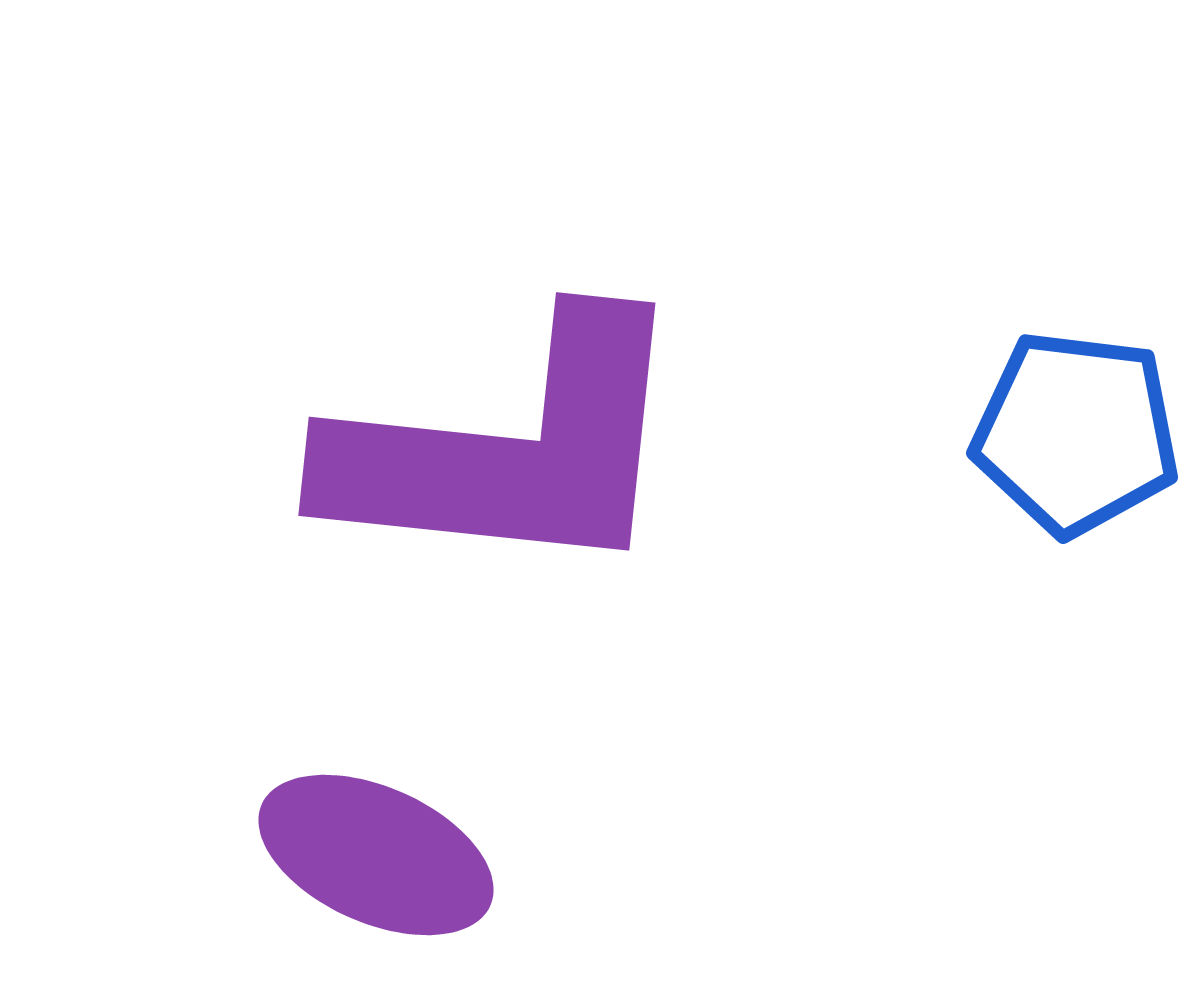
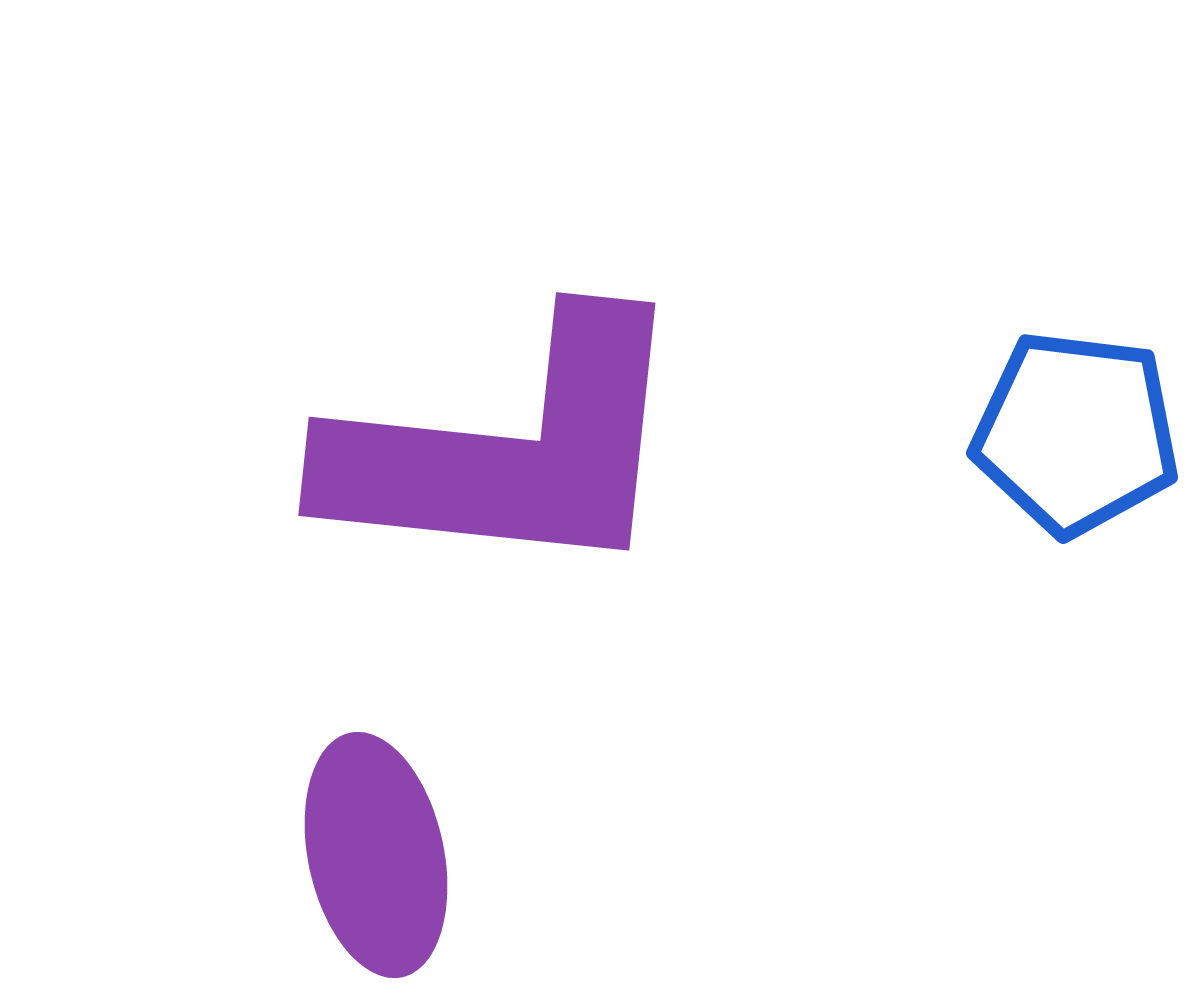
purple ellipse: rotated 54 degrees clockwise
